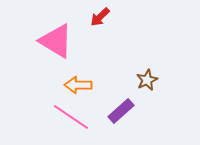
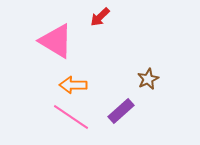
brown star: moved 1 px right, 1 px up
orange arrow: moved 5 px left
